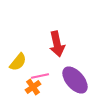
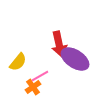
red arrow: moved 2 px right
pink line: rotated 18 degrees counterclockwise
purple ellipse: moved 21 px up; rotated 16 degrees counterclockwise
